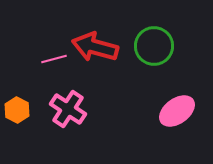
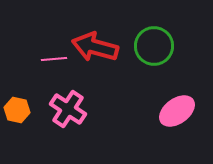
pink line: rotated 10 degrees clockwise
orange hexagon: rotated 15 degrees counterclockwise
